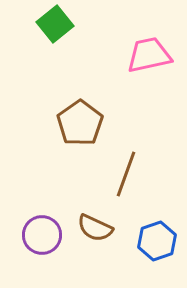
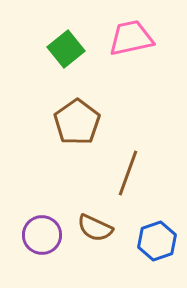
green square: moved 11 px right, 25 px down
pink trapezoid: moved 18 px left, 17 px up
brown pentagon: moved 3 px left, 1 px up
brown line: moved 2 px right, 1 px up
